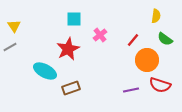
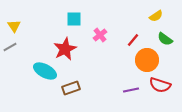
yellow semicircle: rotated 48 degrees clockwise
red star: moved 3 px left
